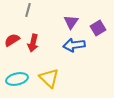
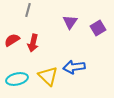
purple triangle: moved 1 px left
blue arrow: moved 22 px down
yellow triangle: moved 1 px left, 2 px up
